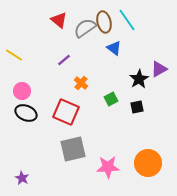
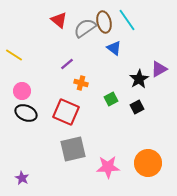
purple line: moved 3 px right, 4 px down
orange cross: rotated 24 degrees counterclockwise
black square: rotated 16 degrees counterclockwise
